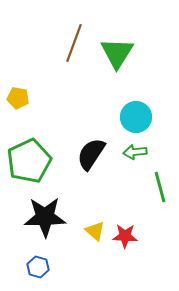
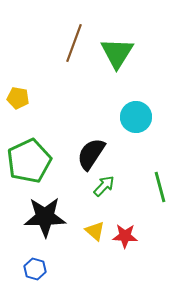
green arrow: moved 31 px left, 34 px down; rotated 140 degrees clockwise
blue hexagon: moved 3 px left, 2 px down
